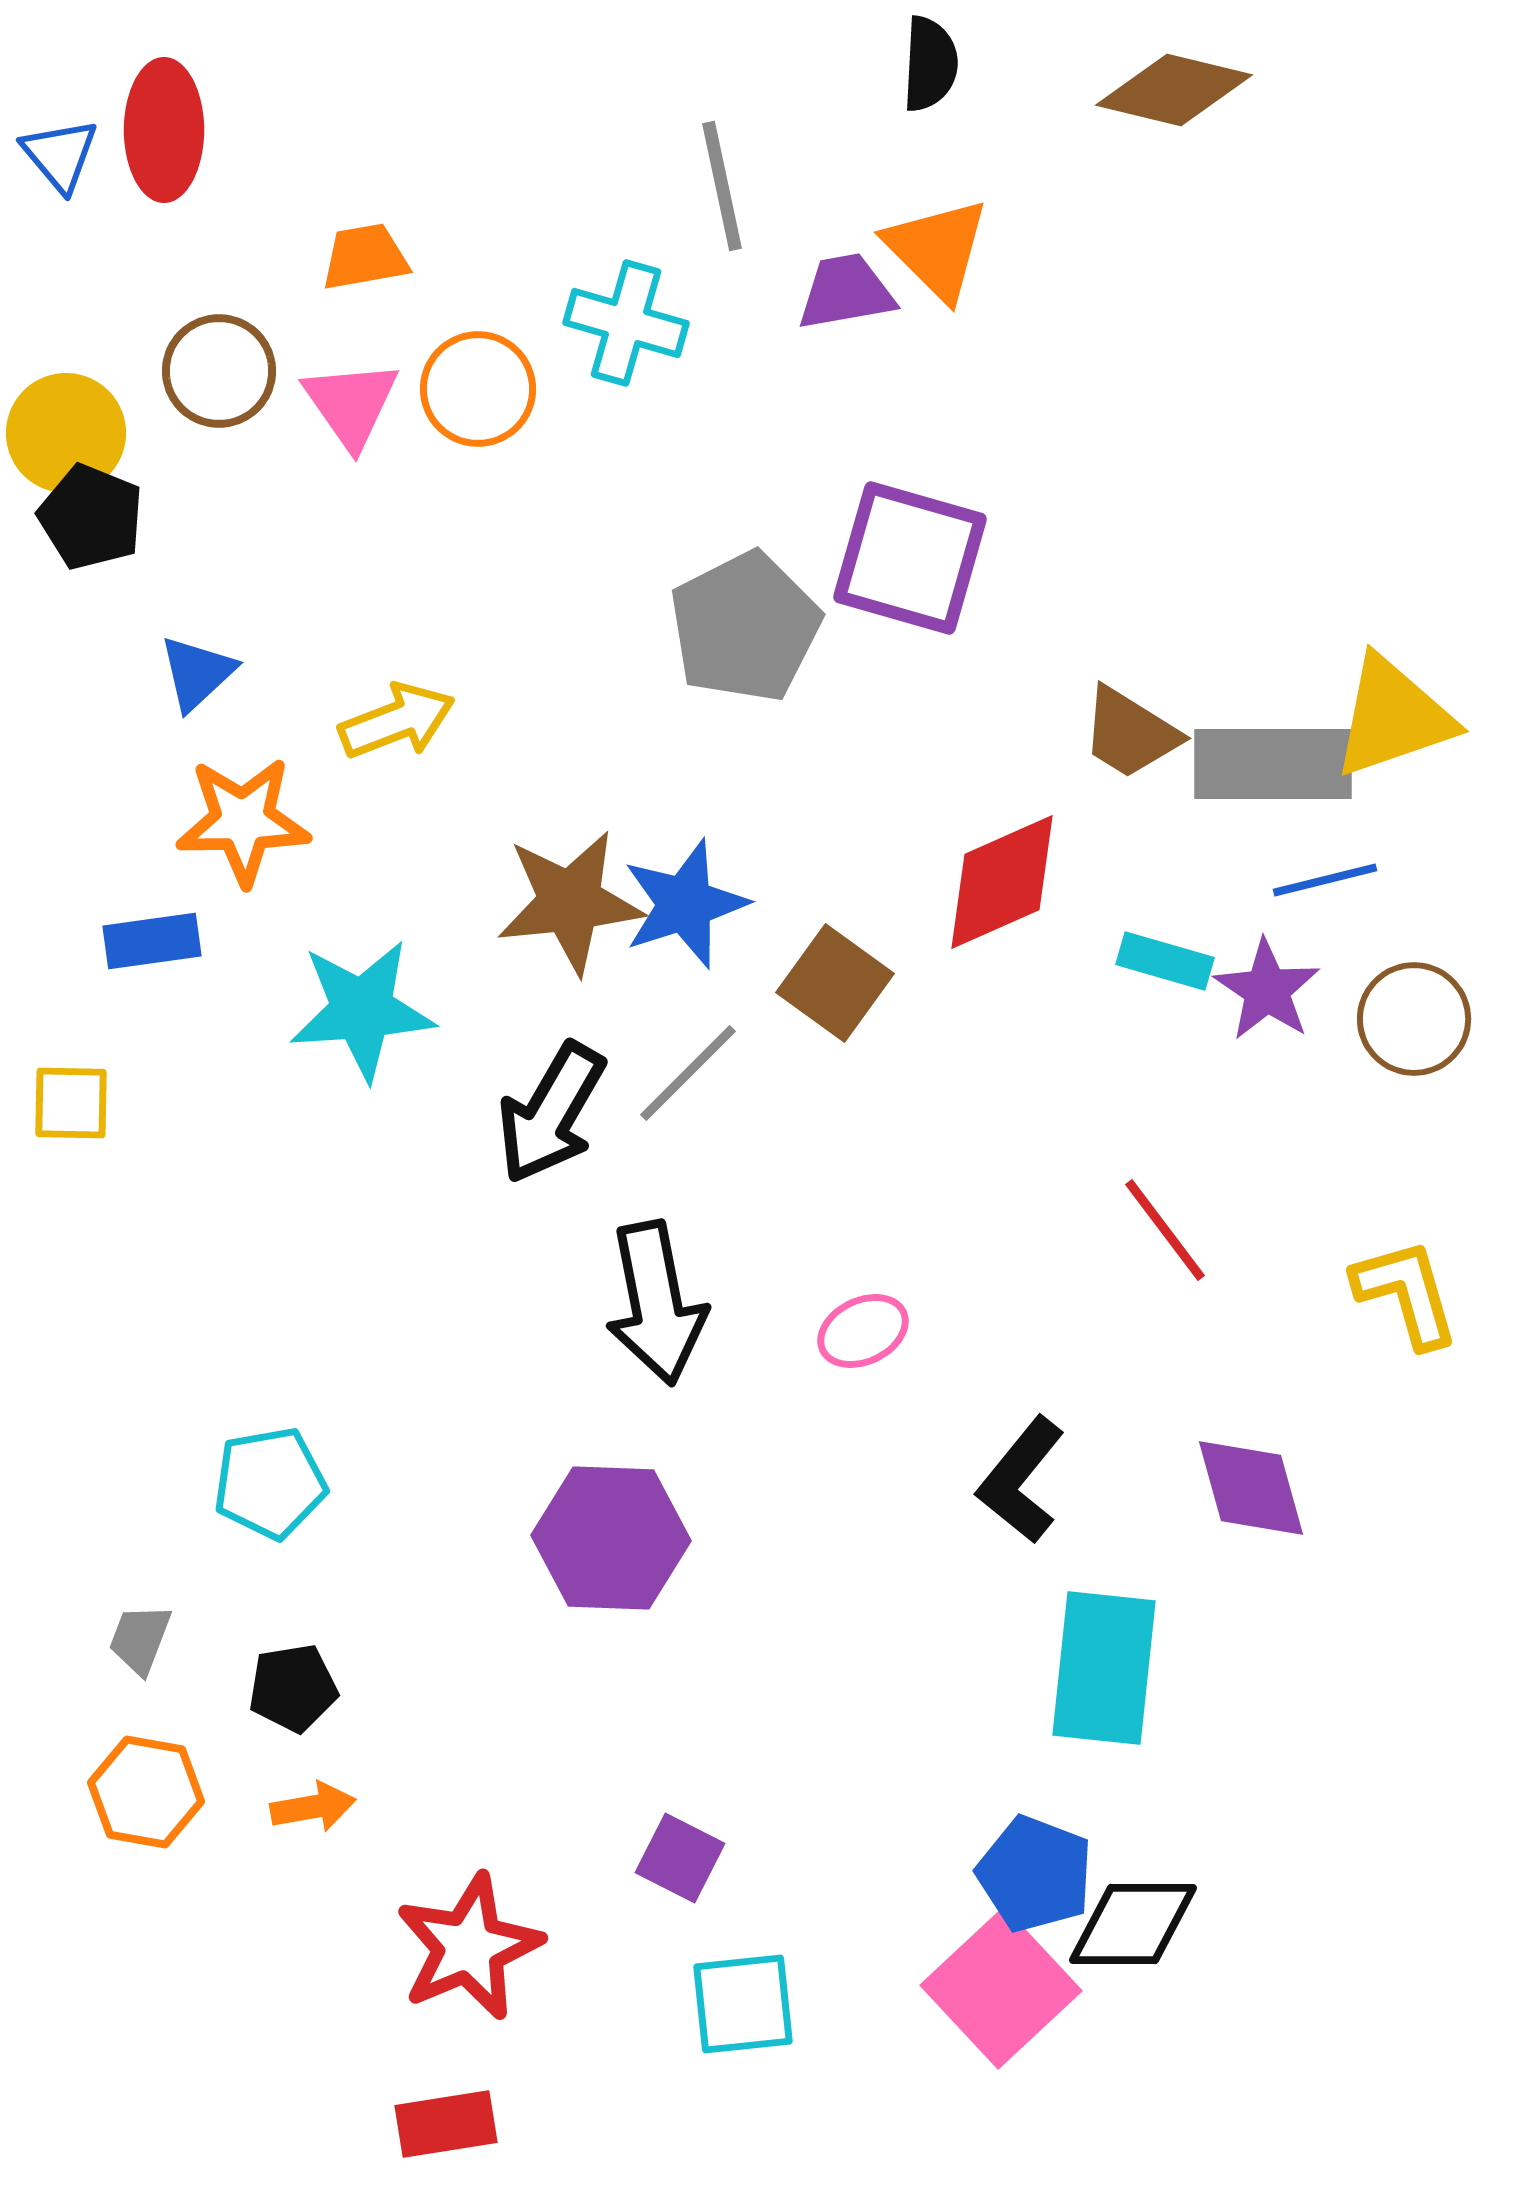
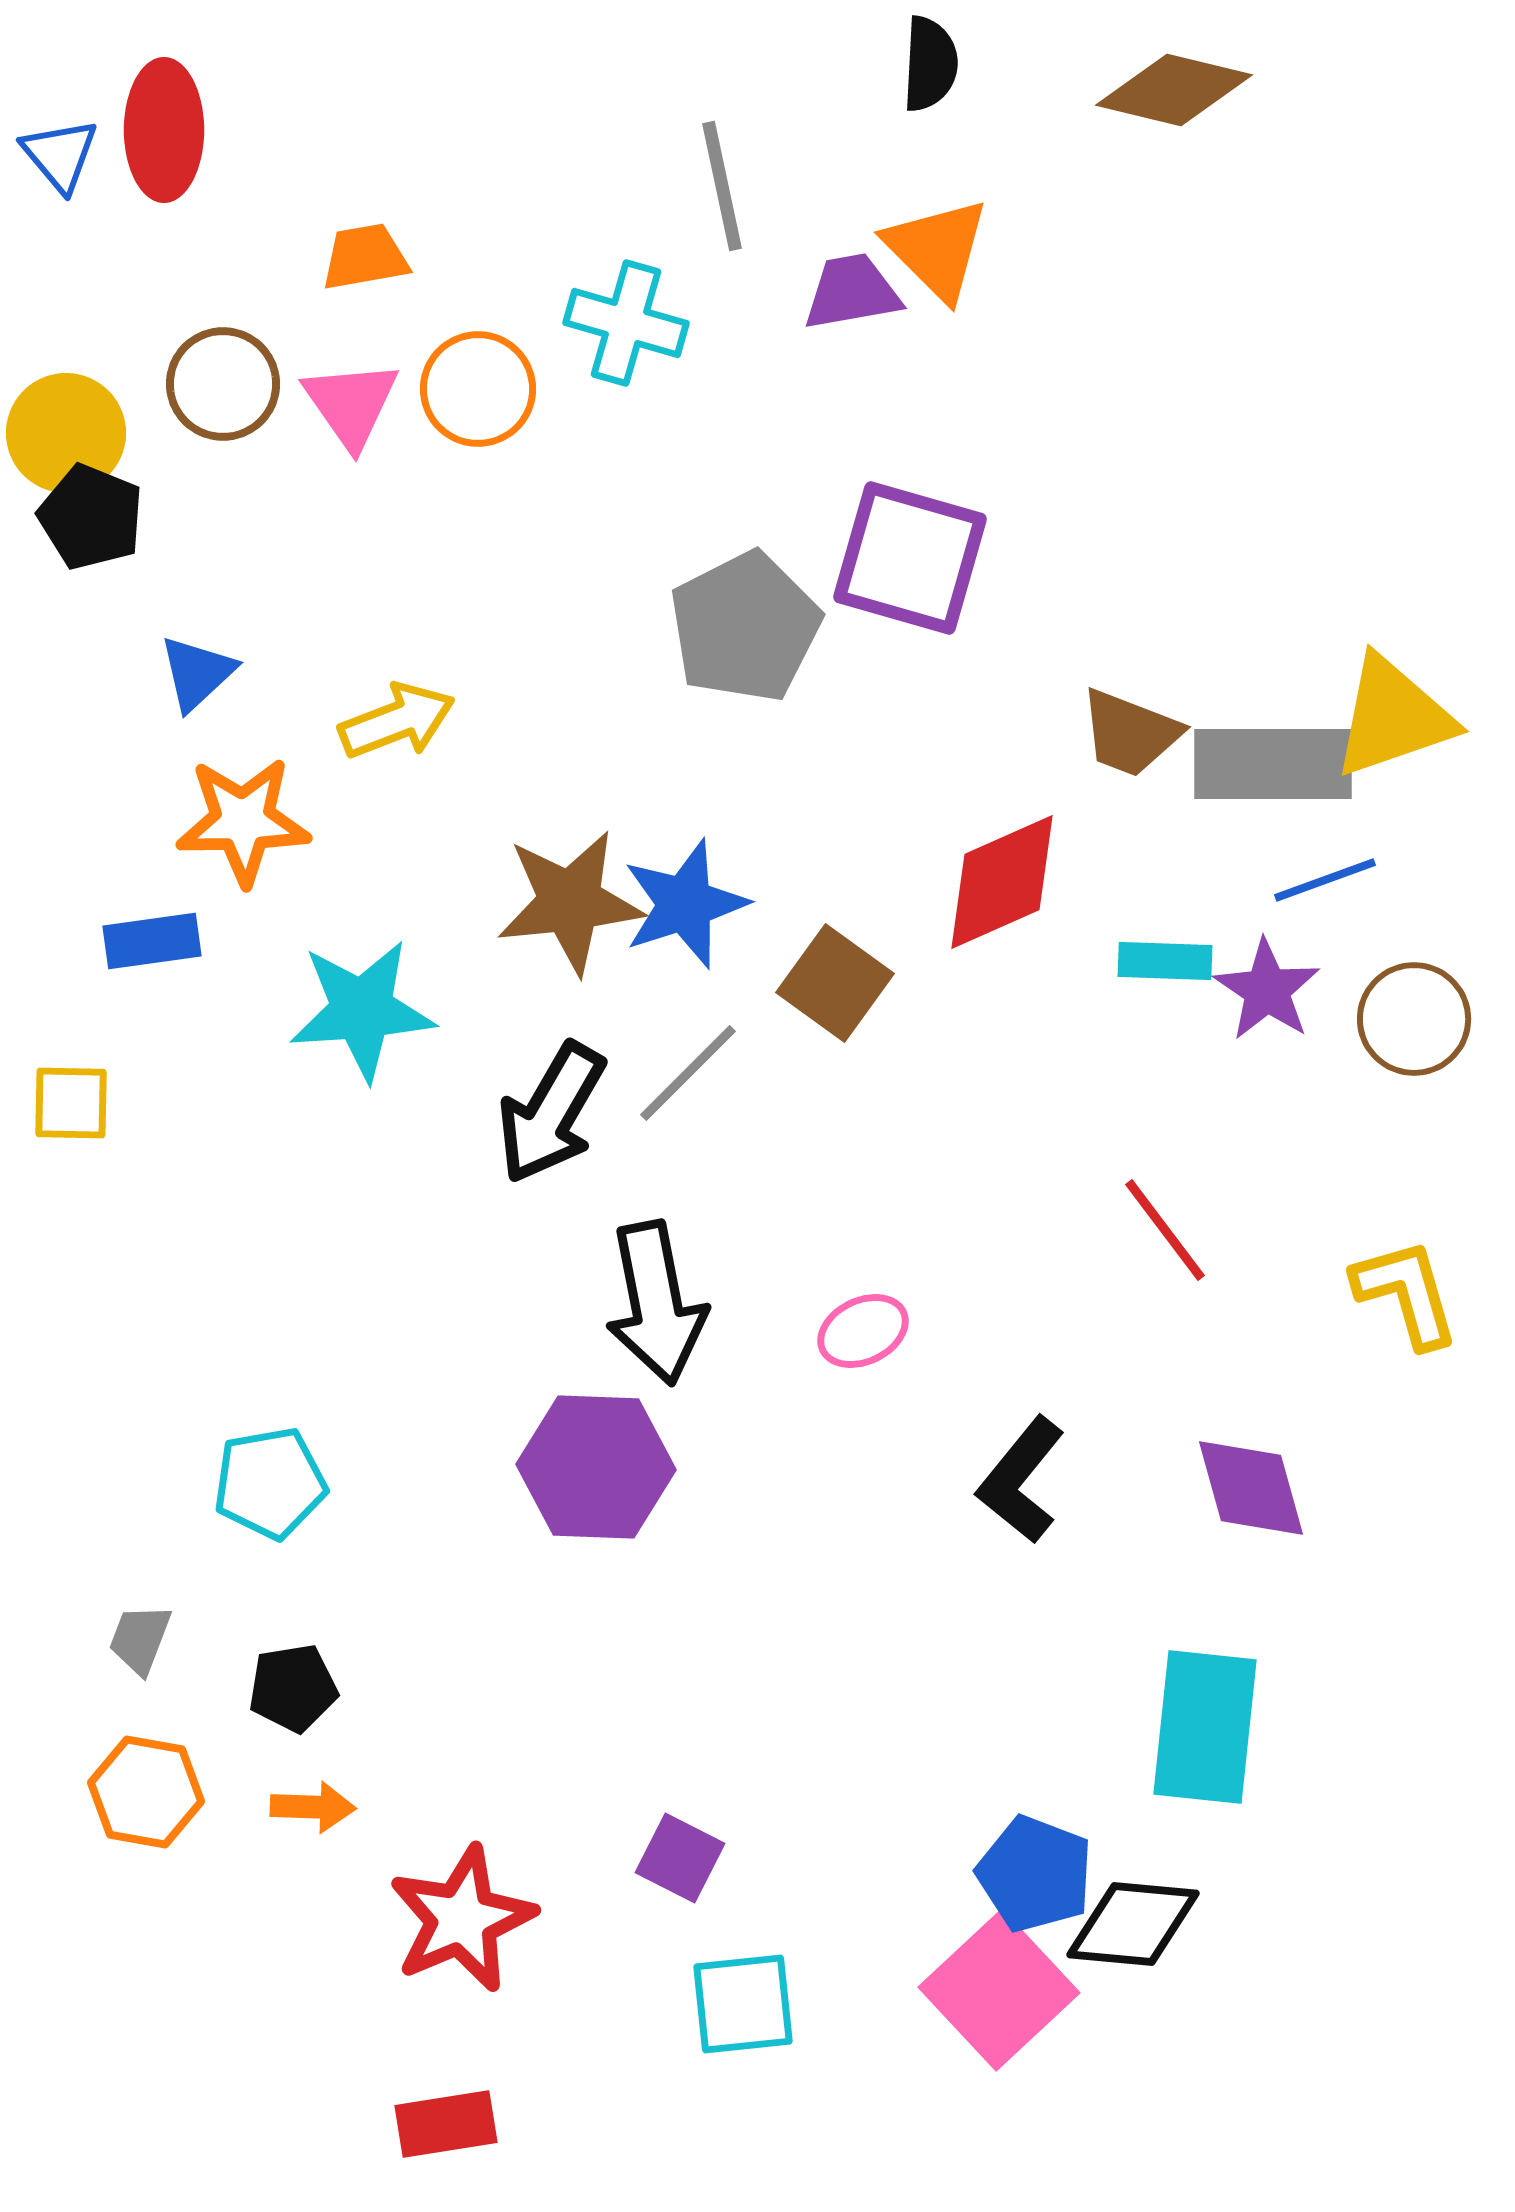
purple trapezoid at (846, 292): moved 6 px right
brown circle at (219, 371): moved 4 px right, 13 px down
brown trapezoid at (1130, 733): rotated 11 degrees counterclockwise
blue line at (1325, 880): rotated 6 degrees counterclockwise
cyan rectangle at (1165, 961): rotated 14 degrees counterclockwise
purple hexagon at (611, 1538): moved 15 px left, 71 px up
cyan rectangle at (1104, 1668): moved 101 px right, 59 px down
orange arrow at (313, 1807): rotated 12 degrees clockwise
black diamond at (1133, 1924): rotated 5 degrees clockwise
red star at (469, 1947): moved 7 px left, 28 px up
pink square at (1001, 1988): moved 2 px left, 2 px down
